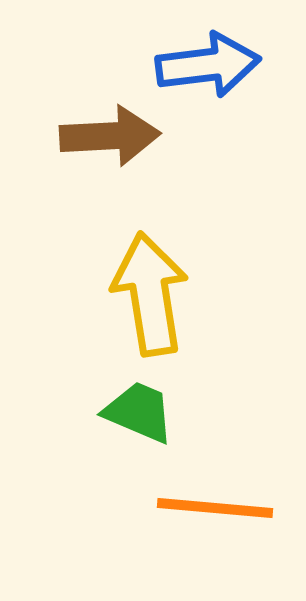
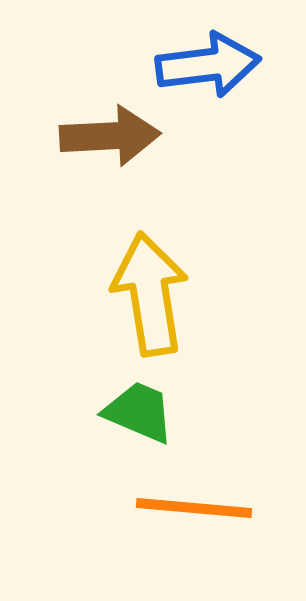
orange line: moved 21 px left
